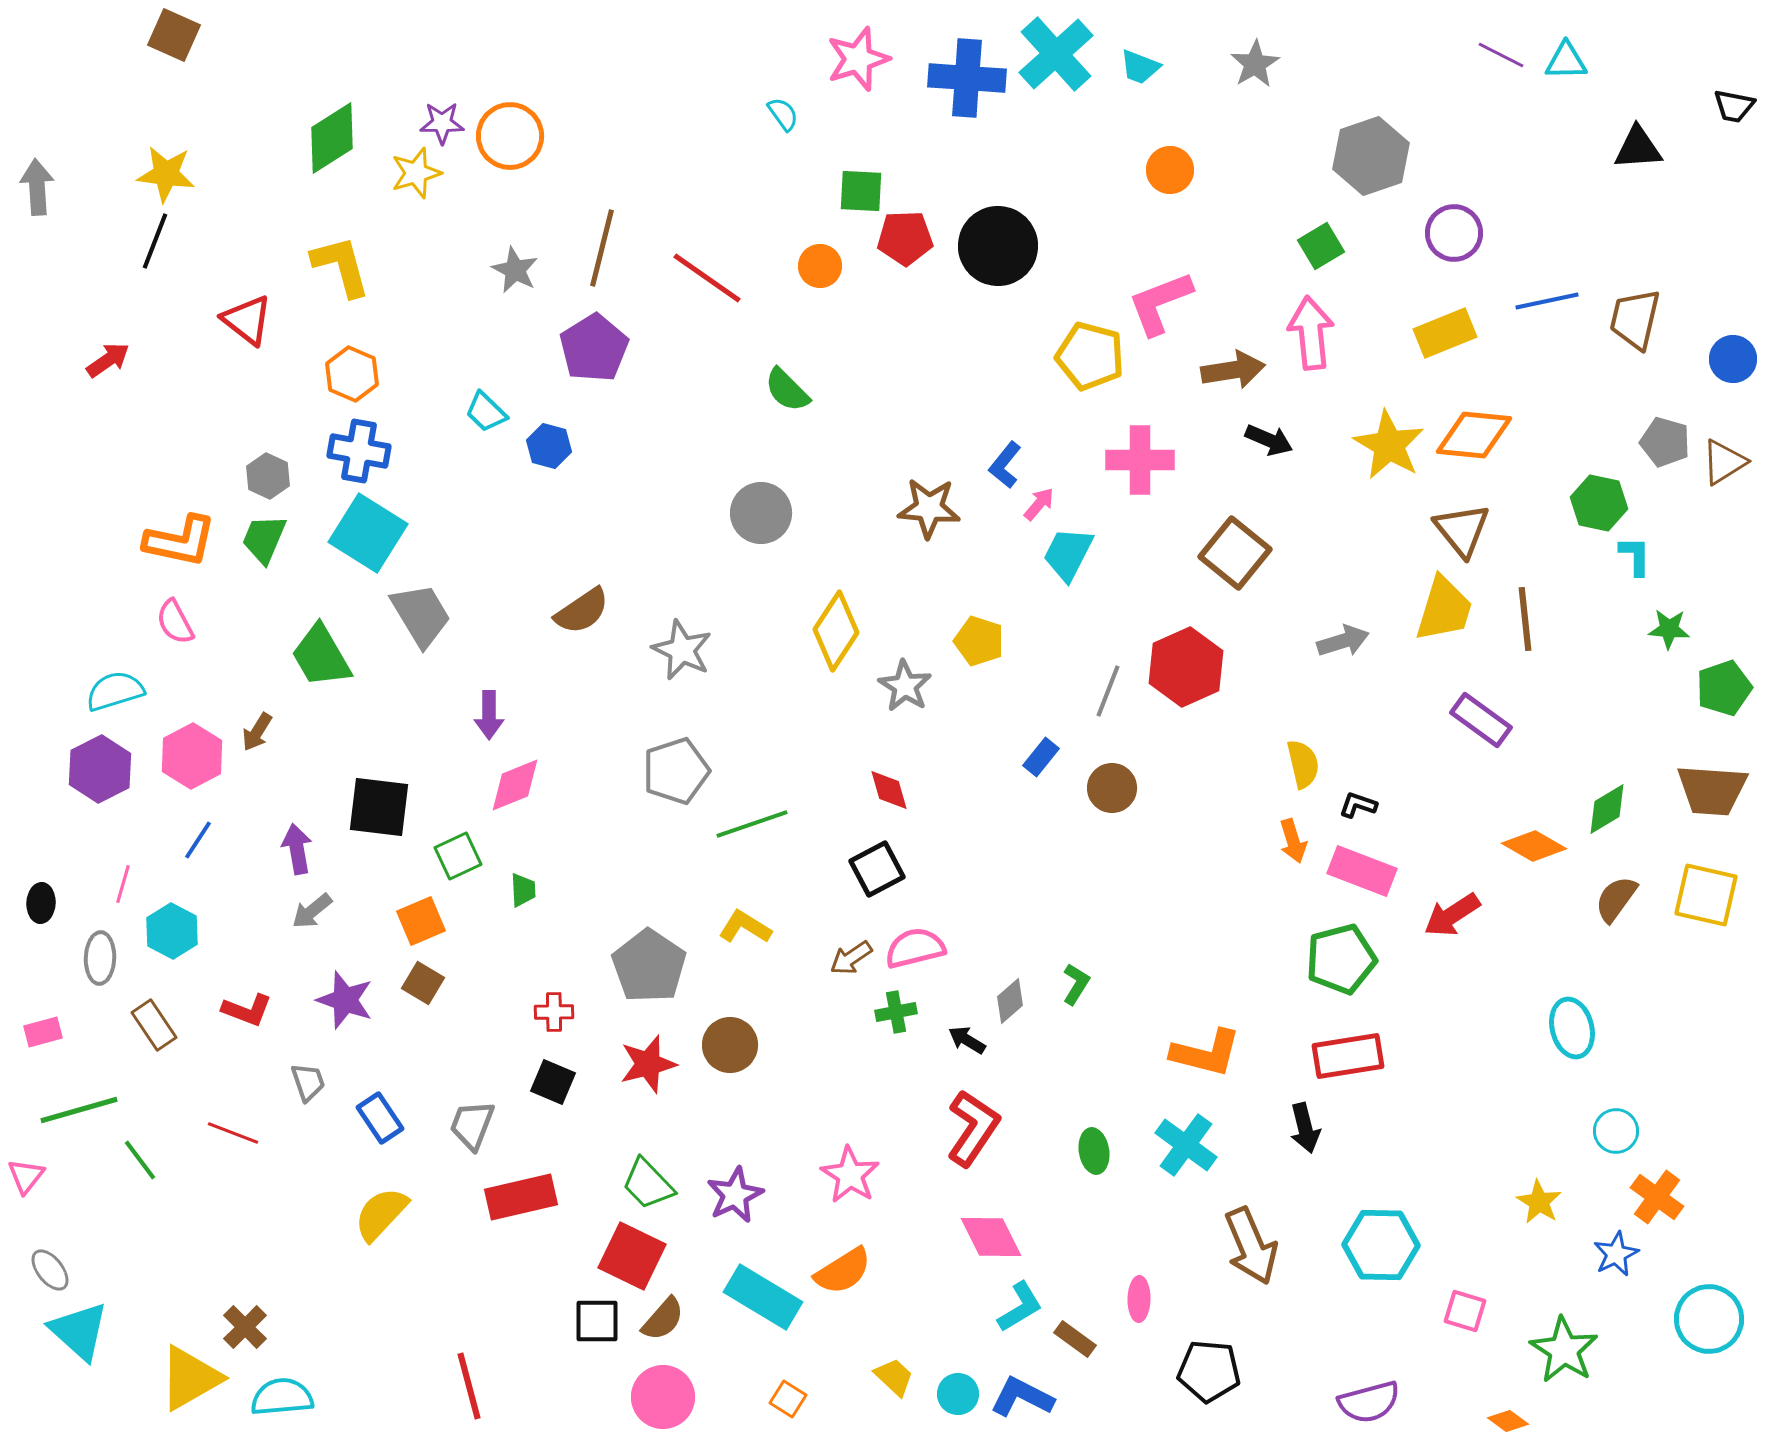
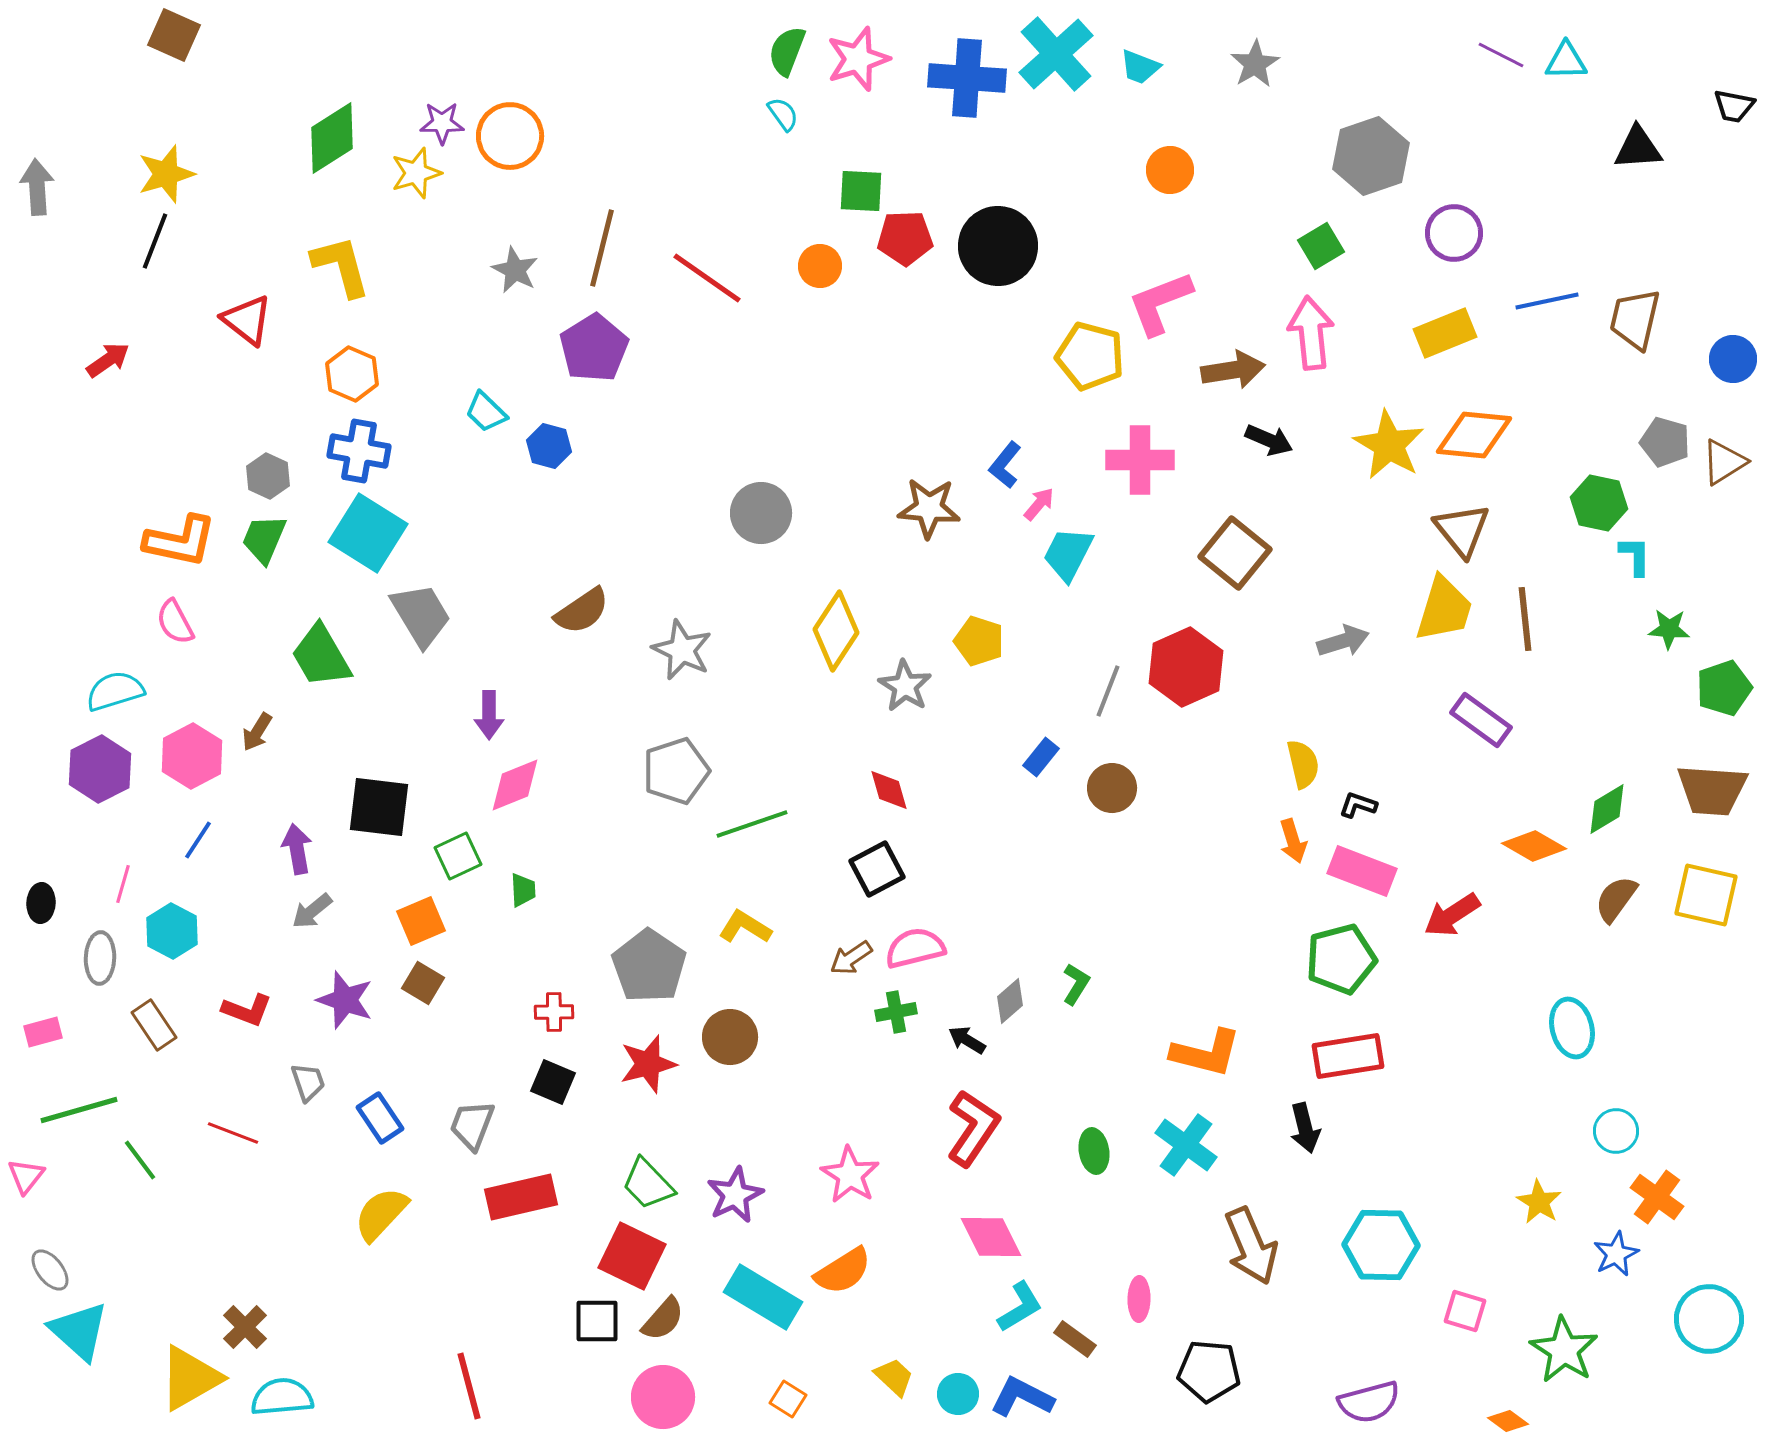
yellow star at (166, 174): rotated 24 degrees counterclockwise
green semicircle at (787, 390): moved 339 px up; rotated 66 degrees clockwise
brown circle at (730, 1045): moved 8 px up
